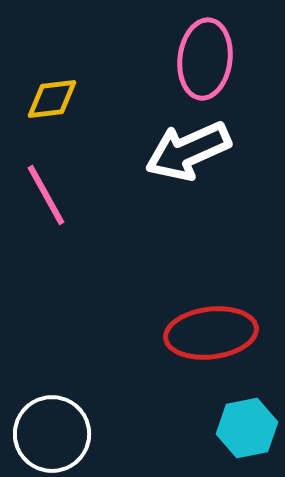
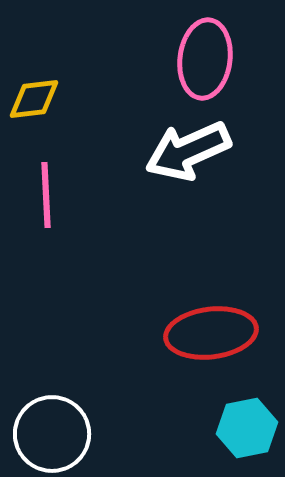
yellow diamond: moved 18 px left
pink line: rotated 26 degrees clockwise
